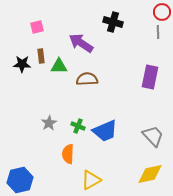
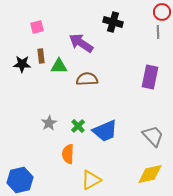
green cross: rotated 24 degrees clockwise
